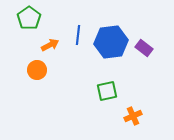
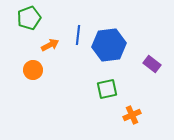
green pentagon: rotated 15 degrees clockwise
blue hexagon: moved 2 px left, 3 px down
purple rectangle: moved 8 px right, 16 px down
orange circle: moved 4 px left
green square: moved 2 px up
orange cross: moved 1 px left, 1 px up
